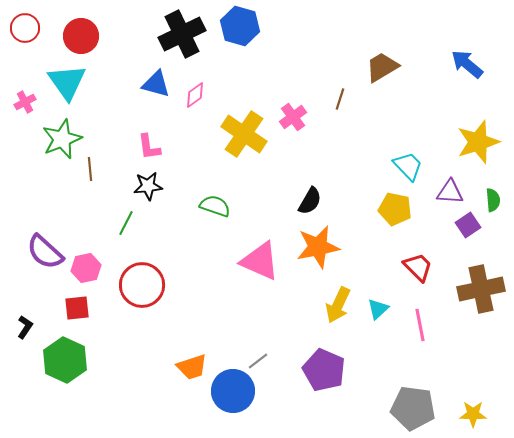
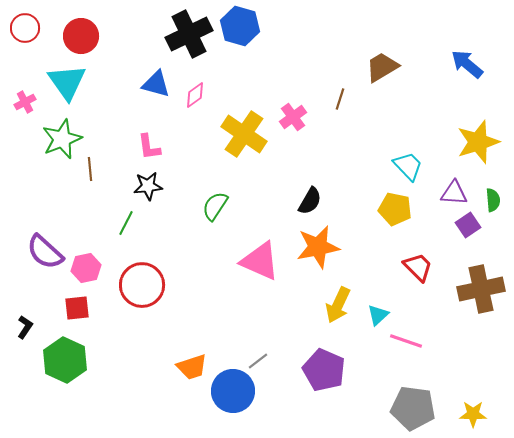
black cross at (182, 34): moved 7 px right
purple triangle at (450, 192): moved 4 px right, 1 px down
green semicircle at (215, 206): rotated 76 degrees counterclockwise
cyan triangle at (378, 309): moved 6 px down
pink line at (420, 325): moved 14 px left, 16 px down; rotated 60 degrees counterclockwise
